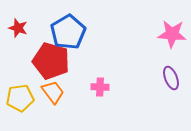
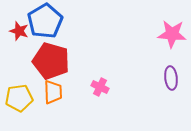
red star: moved 1 px right, 3 px down
blue pentagon: moved 23 px left, 11 px up
purple ellipse: rotated 15 degrees clockwise
pink cross: rotated 24 degrees clockwise
orange trapezoid: rotated 35 degrees clockwise
yellow pentagon: moved 1 px left
